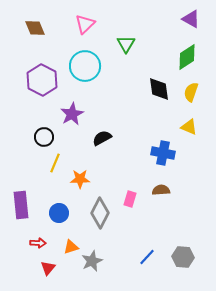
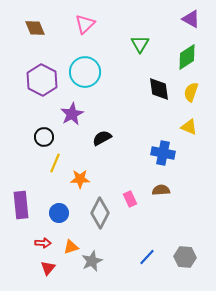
green triangle: moved 14 px right
cyan circle: moved 6 px down
pink rectangle: rotated 42 degrees counterclockwise
red arrow: moved 5 px right
gray hexagon: moved 2 px right
